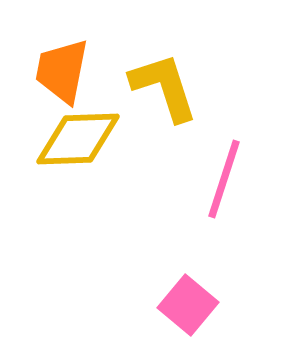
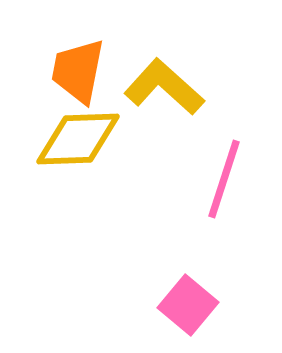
orange trapezoid: moved 16 px right
yellow L-shape: rotated 30 degrees counterclockwise
